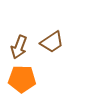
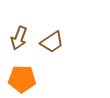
brown arrow: moved 9 px up
